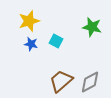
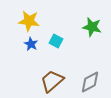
yellow star: rotated 25 degrees clockwise
blue star: rotated 16 degrees clockwise
brown trapezoid: moved 9 px left
